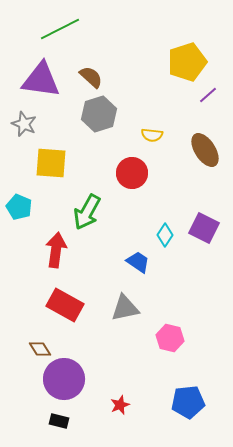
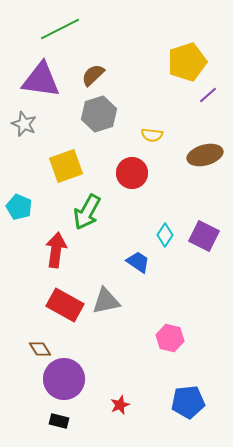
brown semicircle: moved 2 px right, 2 px up; rotated 85 degrees counterclockwise
brown ellipse: moved 5 px down; rotated 72 degrees counterclockwise
yellow square: moved 15 px right, 3 px down; rotated 24 degrees counterclockwise
purple square: moved 8 px down
gray triangle: moved 19 px left, 7 px up
